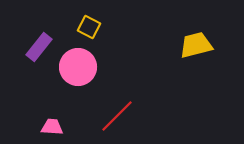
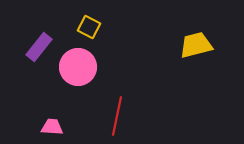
red line: rotated 33 degrees counterclockwise
